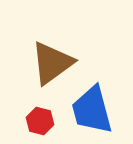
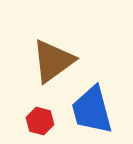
brown triangle: moved 1 px right, 2 px up
